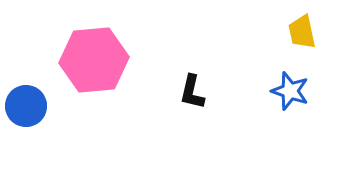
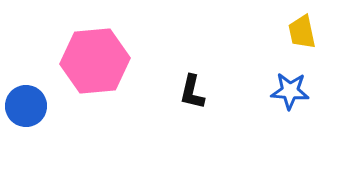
pink hexagon: moved 1 px right, 1 px down
blue star: rotated 15 degrees counterclockwise
